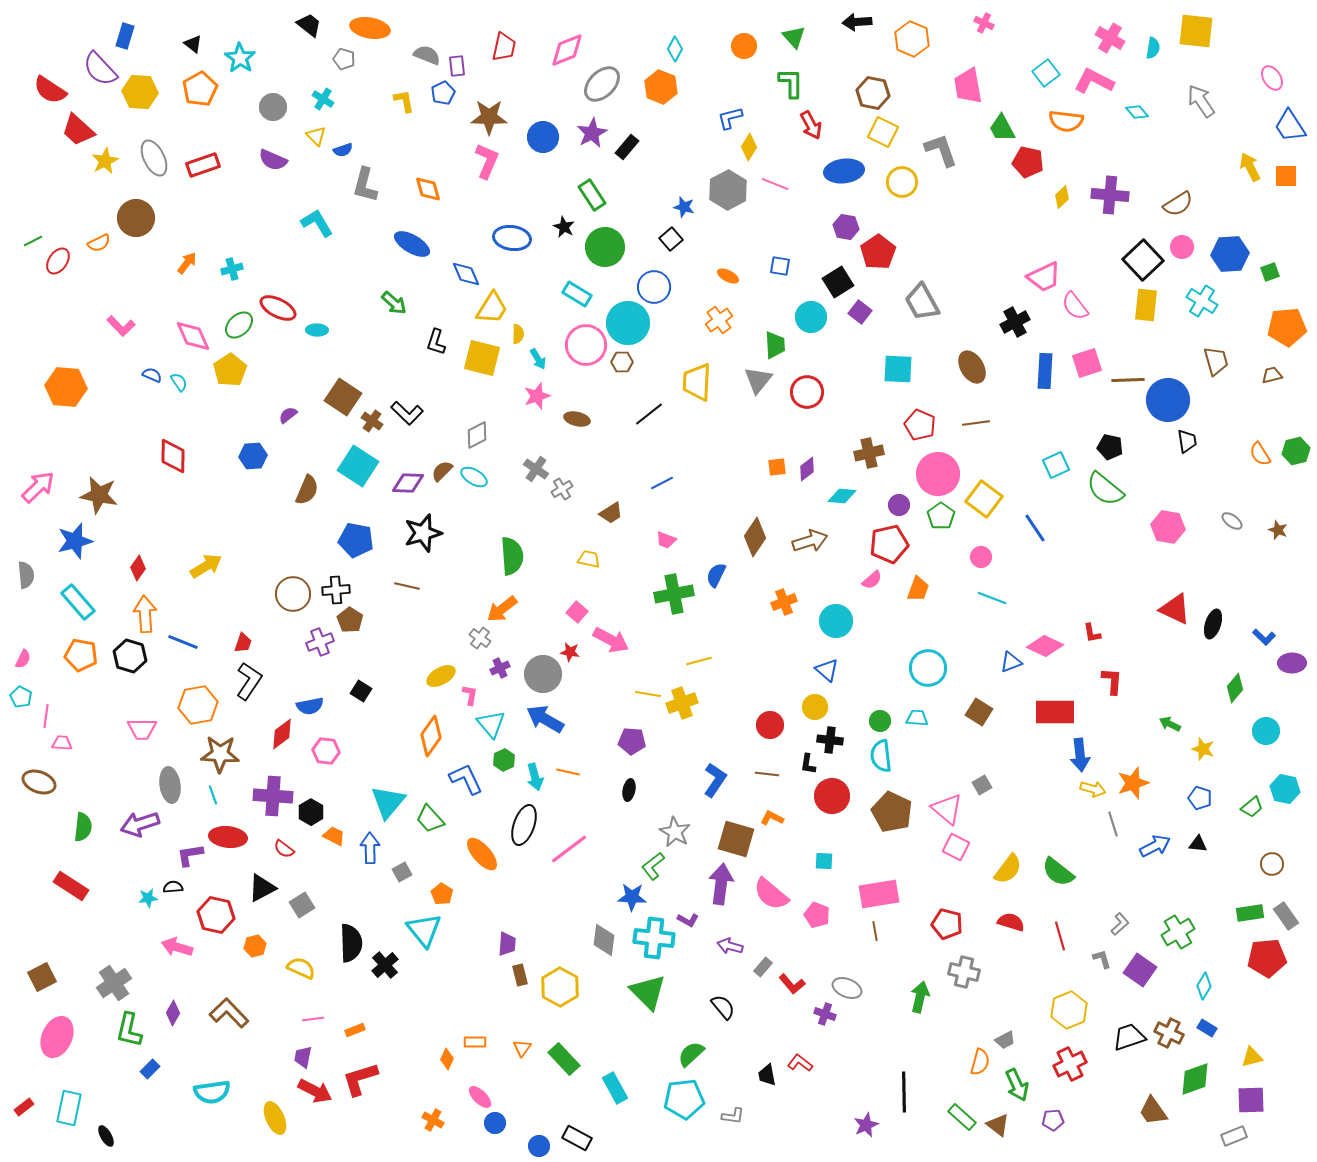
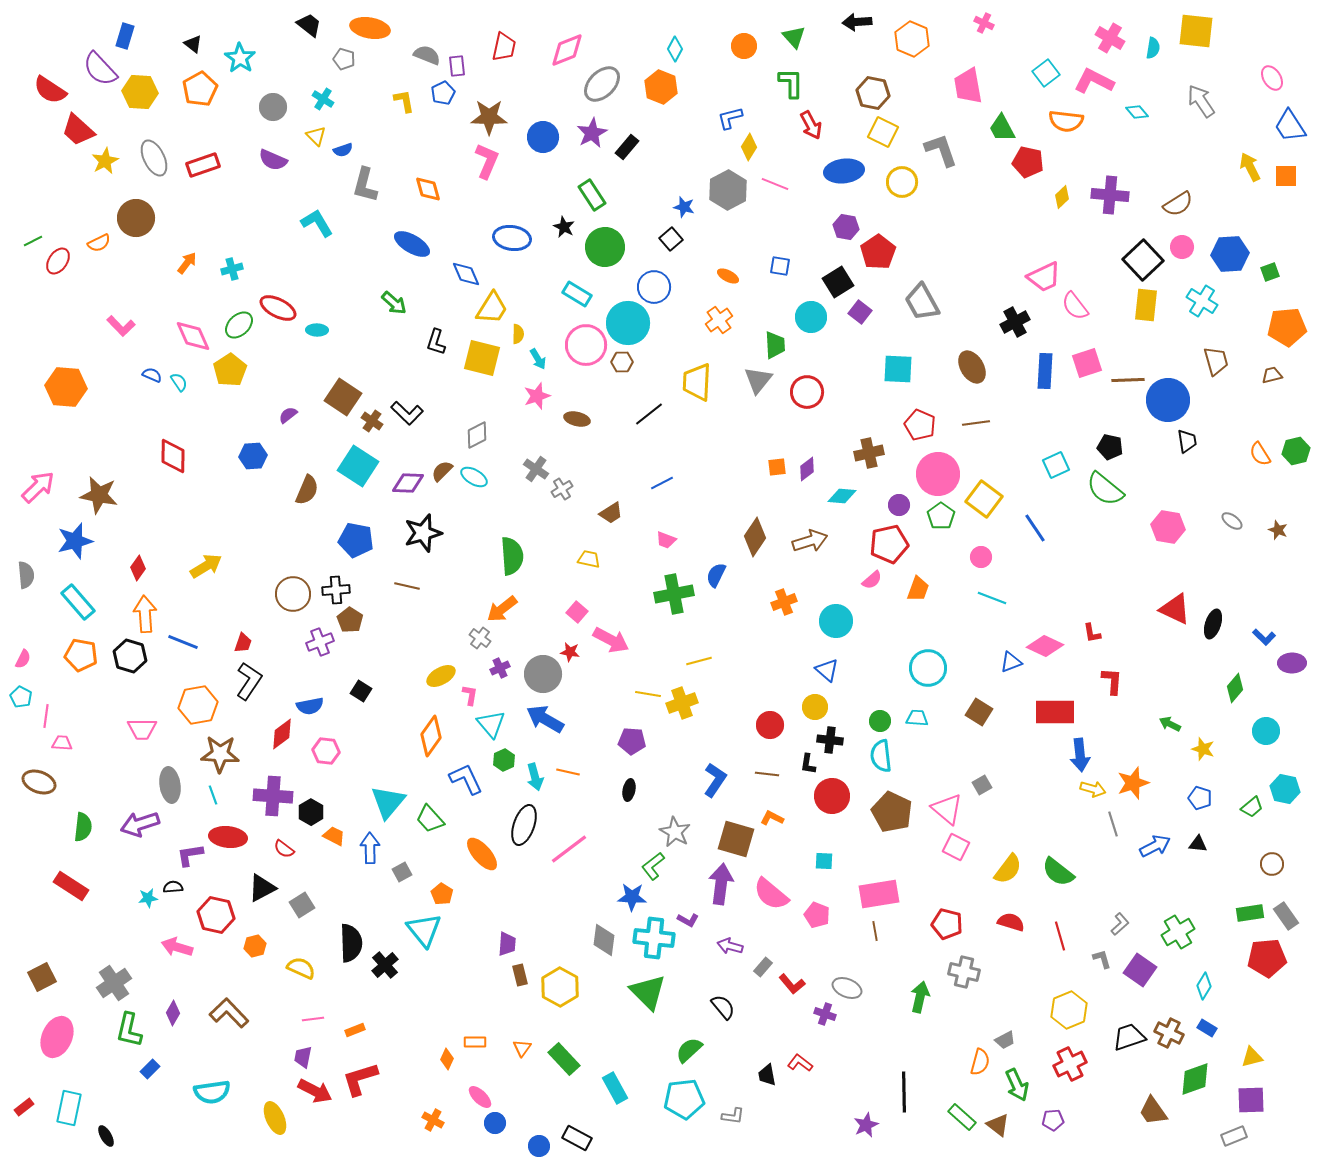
green semicircle at (691, 1054): moved 2 px left, 4 px up
